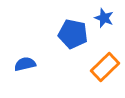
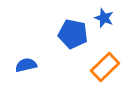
blue semicircle: moved 1 px right, 1 px down
